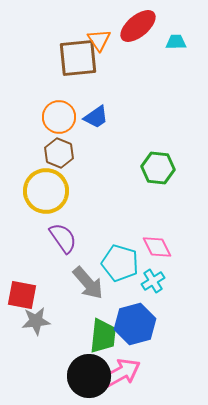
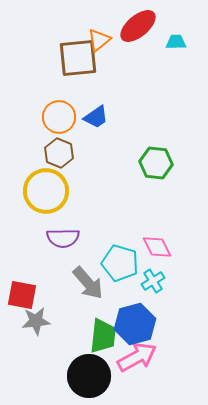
orange triangle: rotated 25 degrees clockwise
green hexagon: moved 2 px left, 5 px up
purple semicircle: rotated 124 degrees clockwise
pink arrow: moved 16 px right, 16 px up
